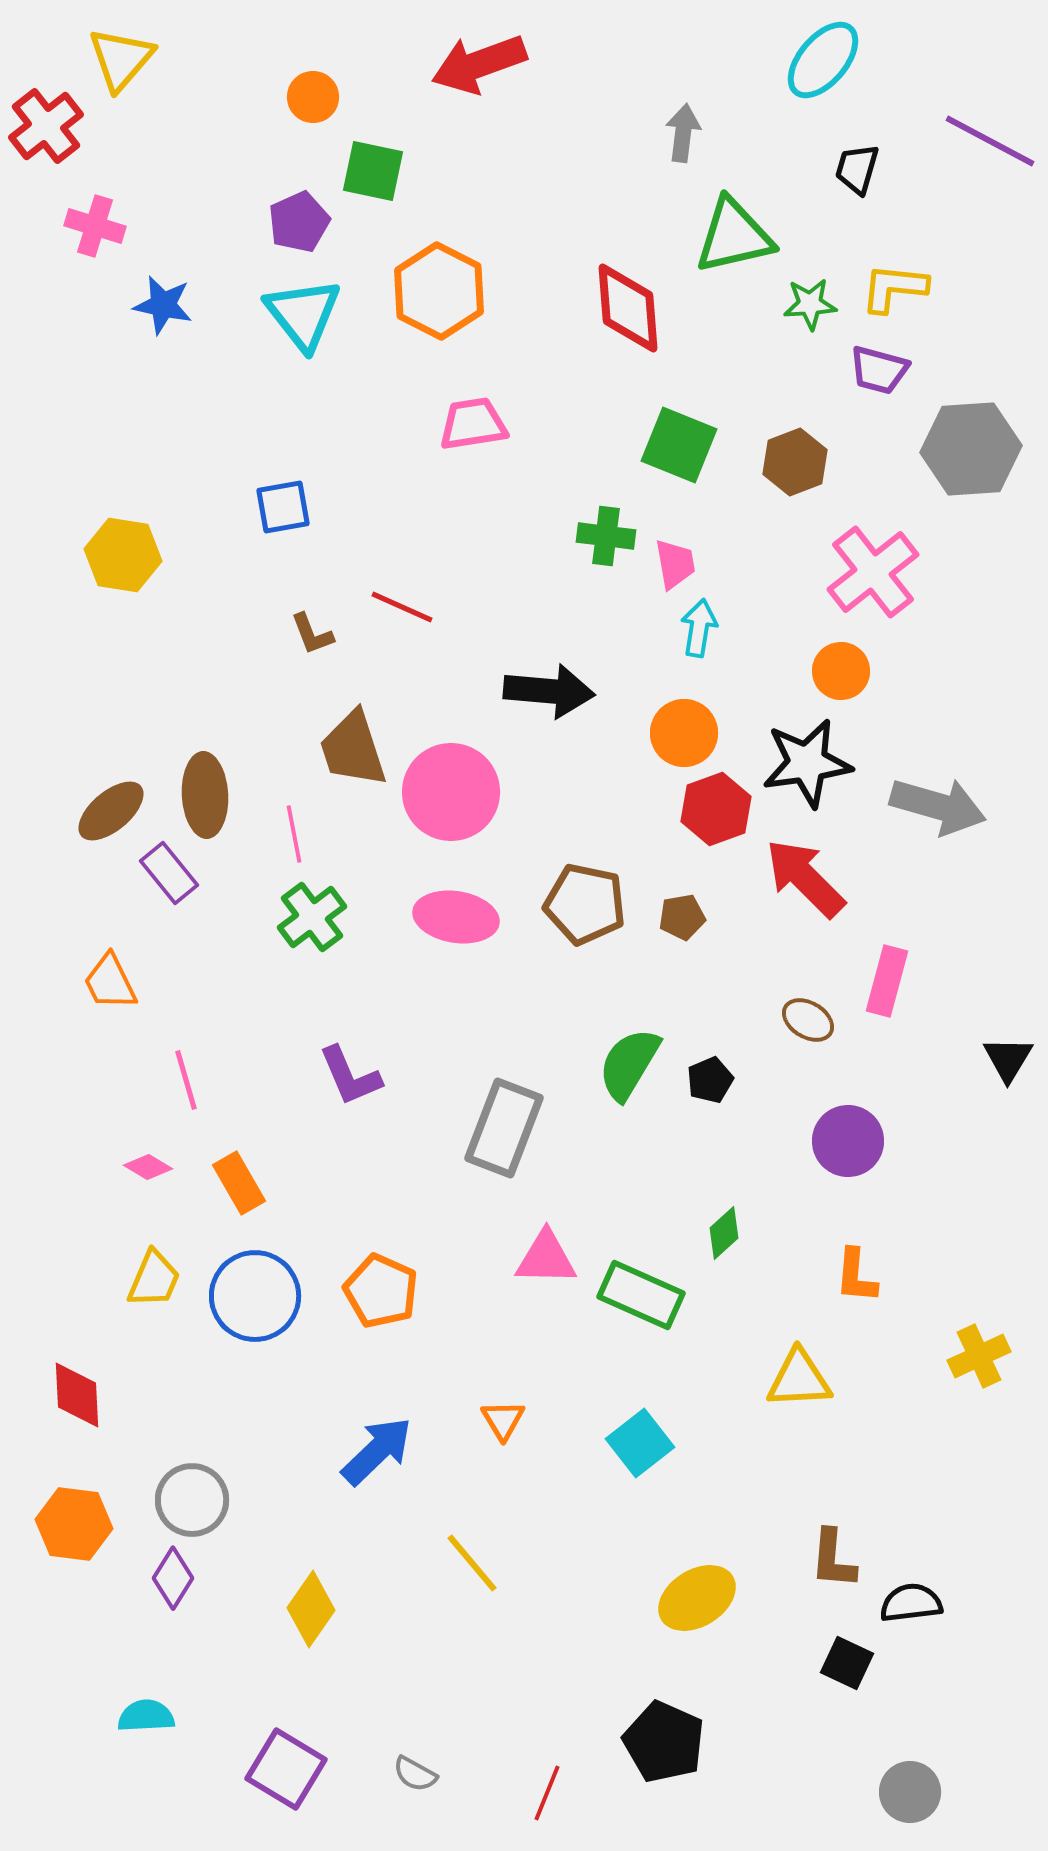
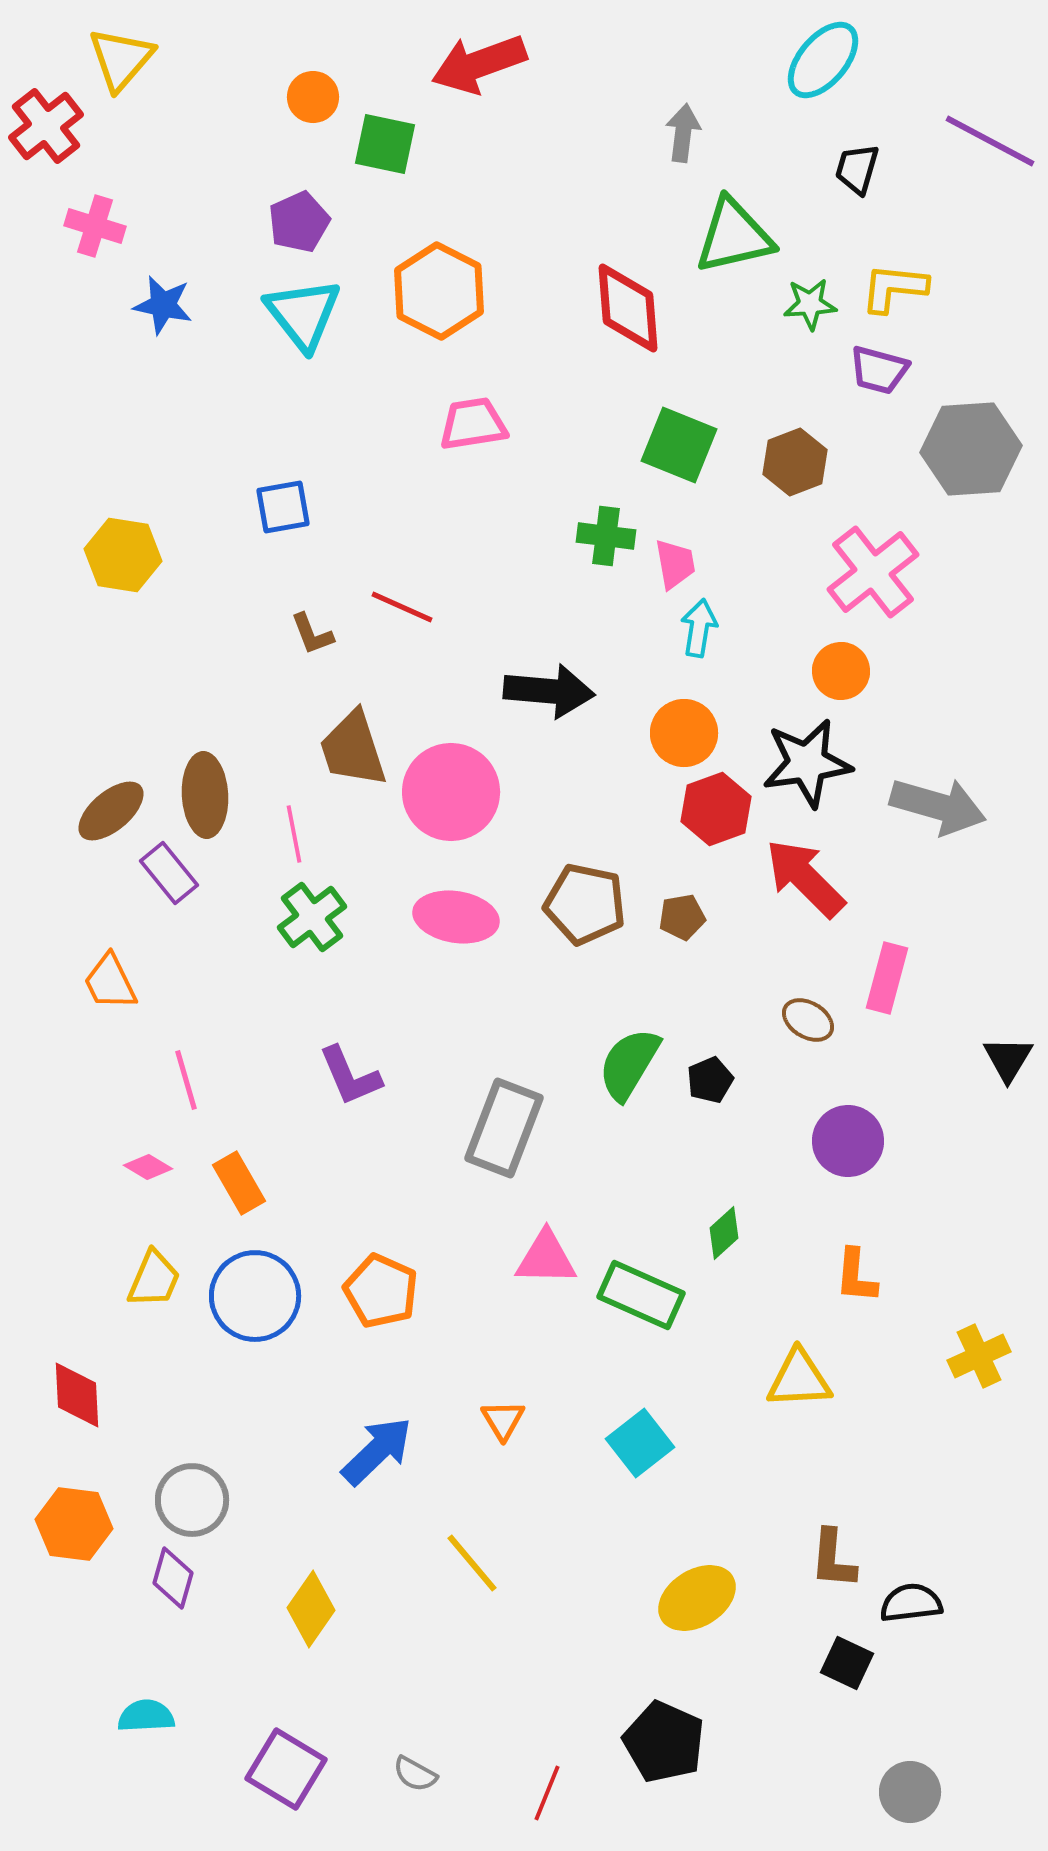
green square at (373, 171): moved 12 px right, 27 px up
pink rectangle at (887, 981): moved 3 px up
purple diamond at (173, 1578): rotated 16 degrees counterclockwise
